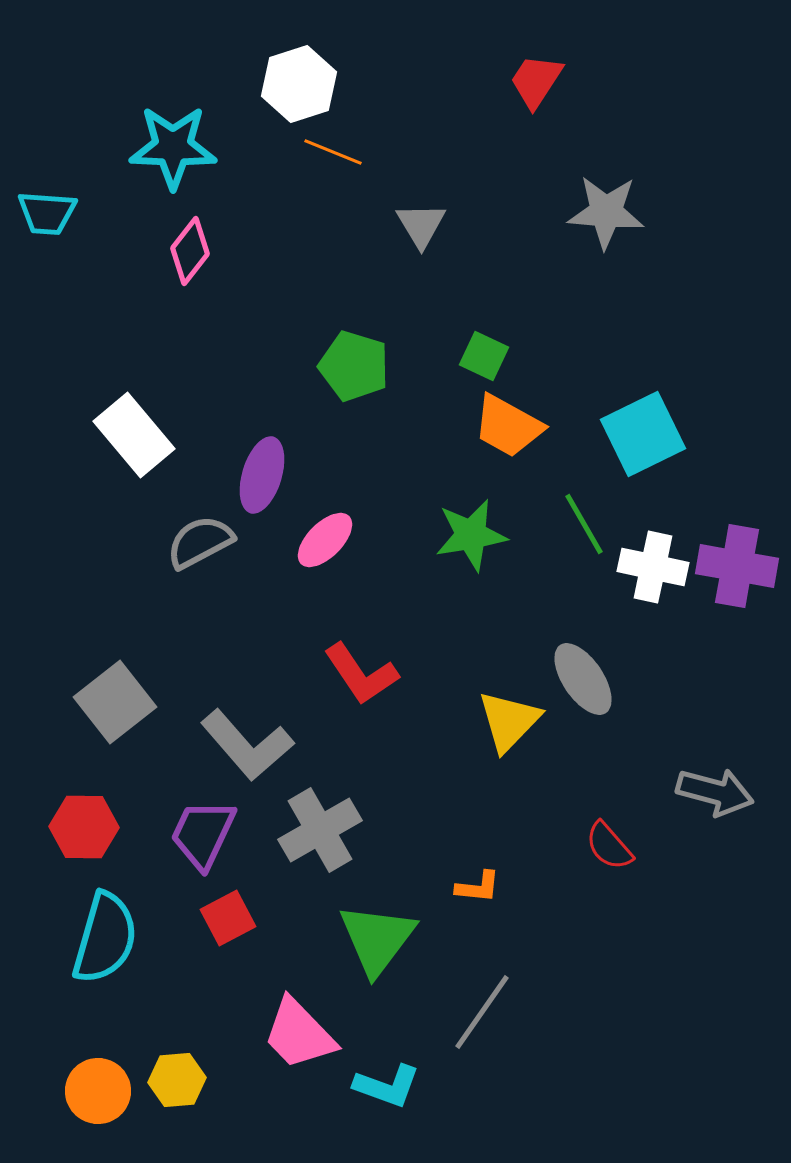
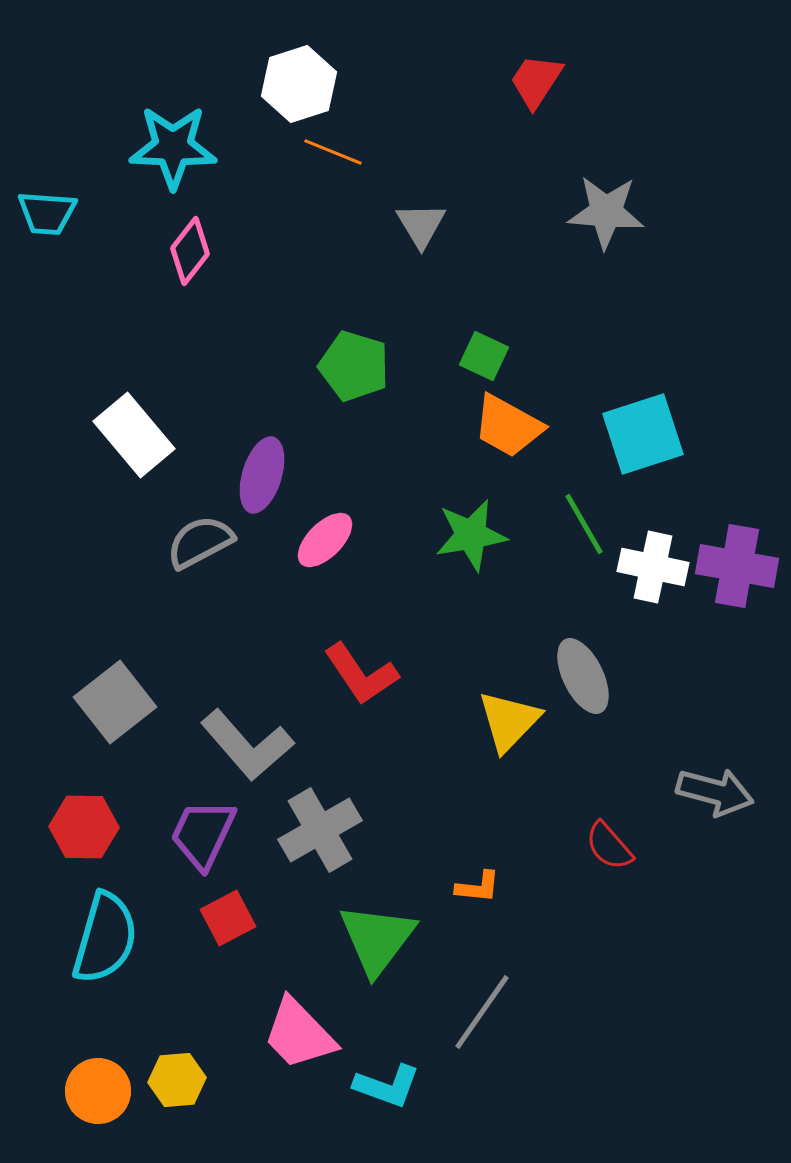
cyan square: rotated 8 degrees clockwise
gray ellipse: moved 3 px up; rotated 8 degrees clockwise
